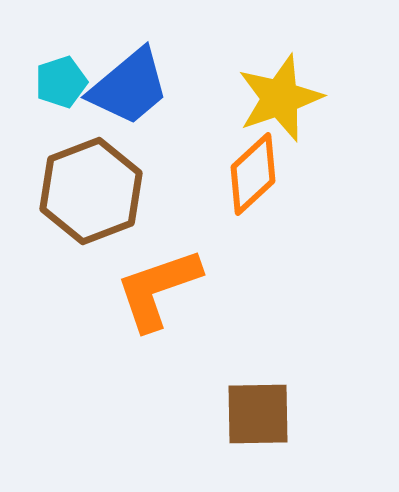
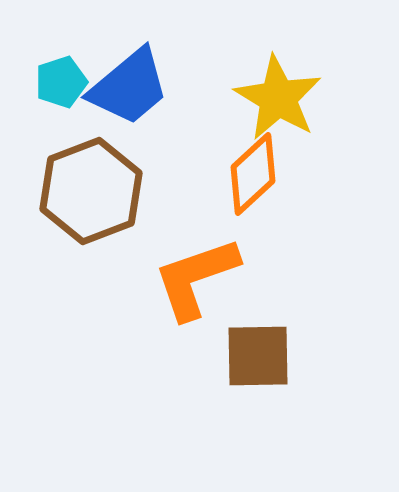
yellow star: moved 2 px left; rotated 22 degrees counterclockwise
orange L-shape: moved 38 px right, 11 px up
brown square: moved 58 px up
